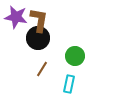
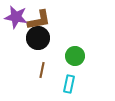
brown L-shape: rotated 70 degrees clockwise
brown line: moved 1 px down; rotated 21 degrees counterclockwise
